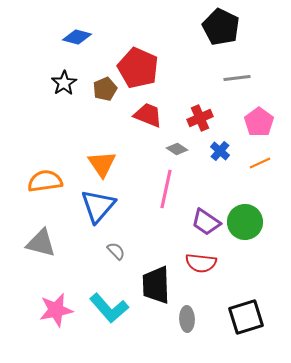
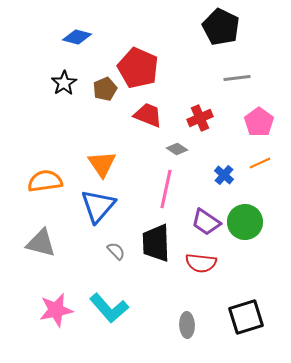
blue cross: moved 4 px right, 24 px down
black trapezoid: moved 42 px up
gray ellipse: moved 6 px down
